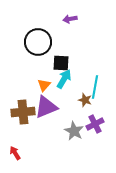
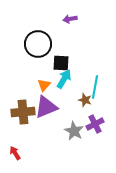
black circle: moved 2 px down
